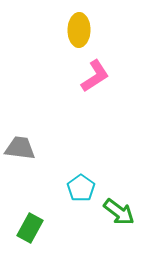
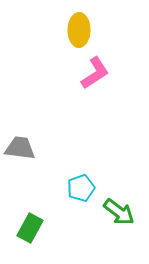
pink L-shape: moved 3 px up
cyan pentagon: rotated 16 degrees clockwise
